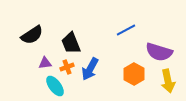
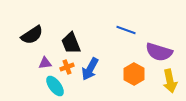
blue line: rotated 48 degrees clockwise
yellow arrow: moved 2 px right
